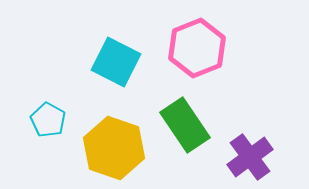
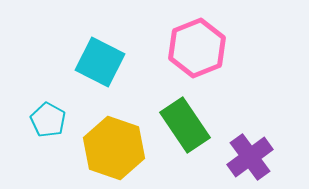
cyan square: moved 16 px left
